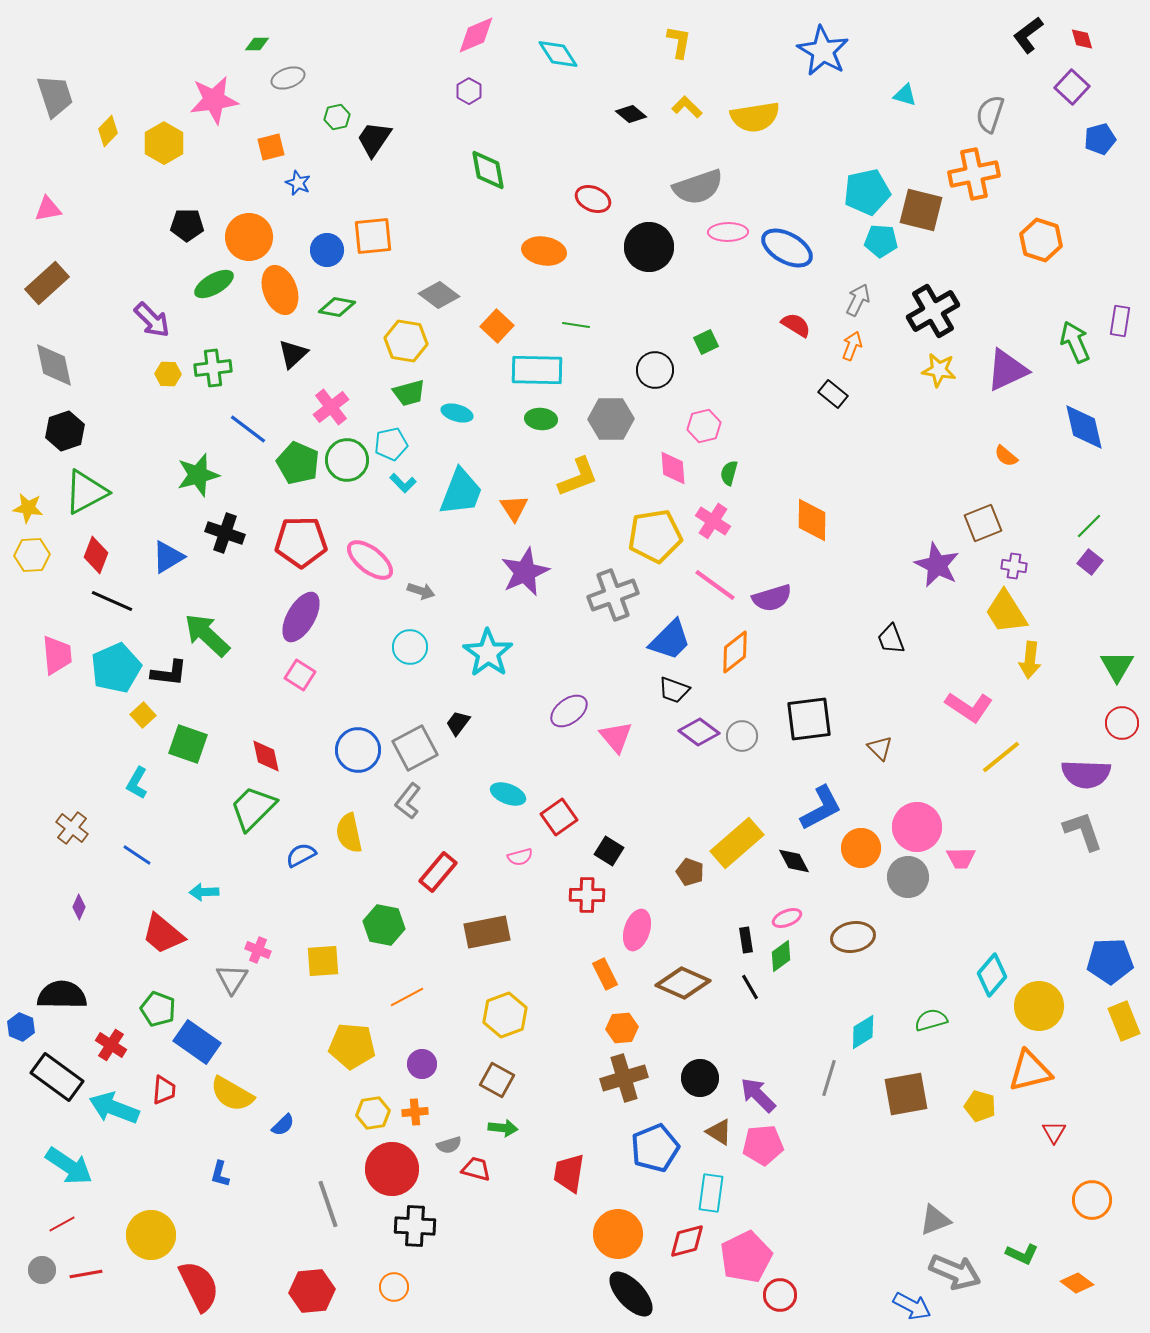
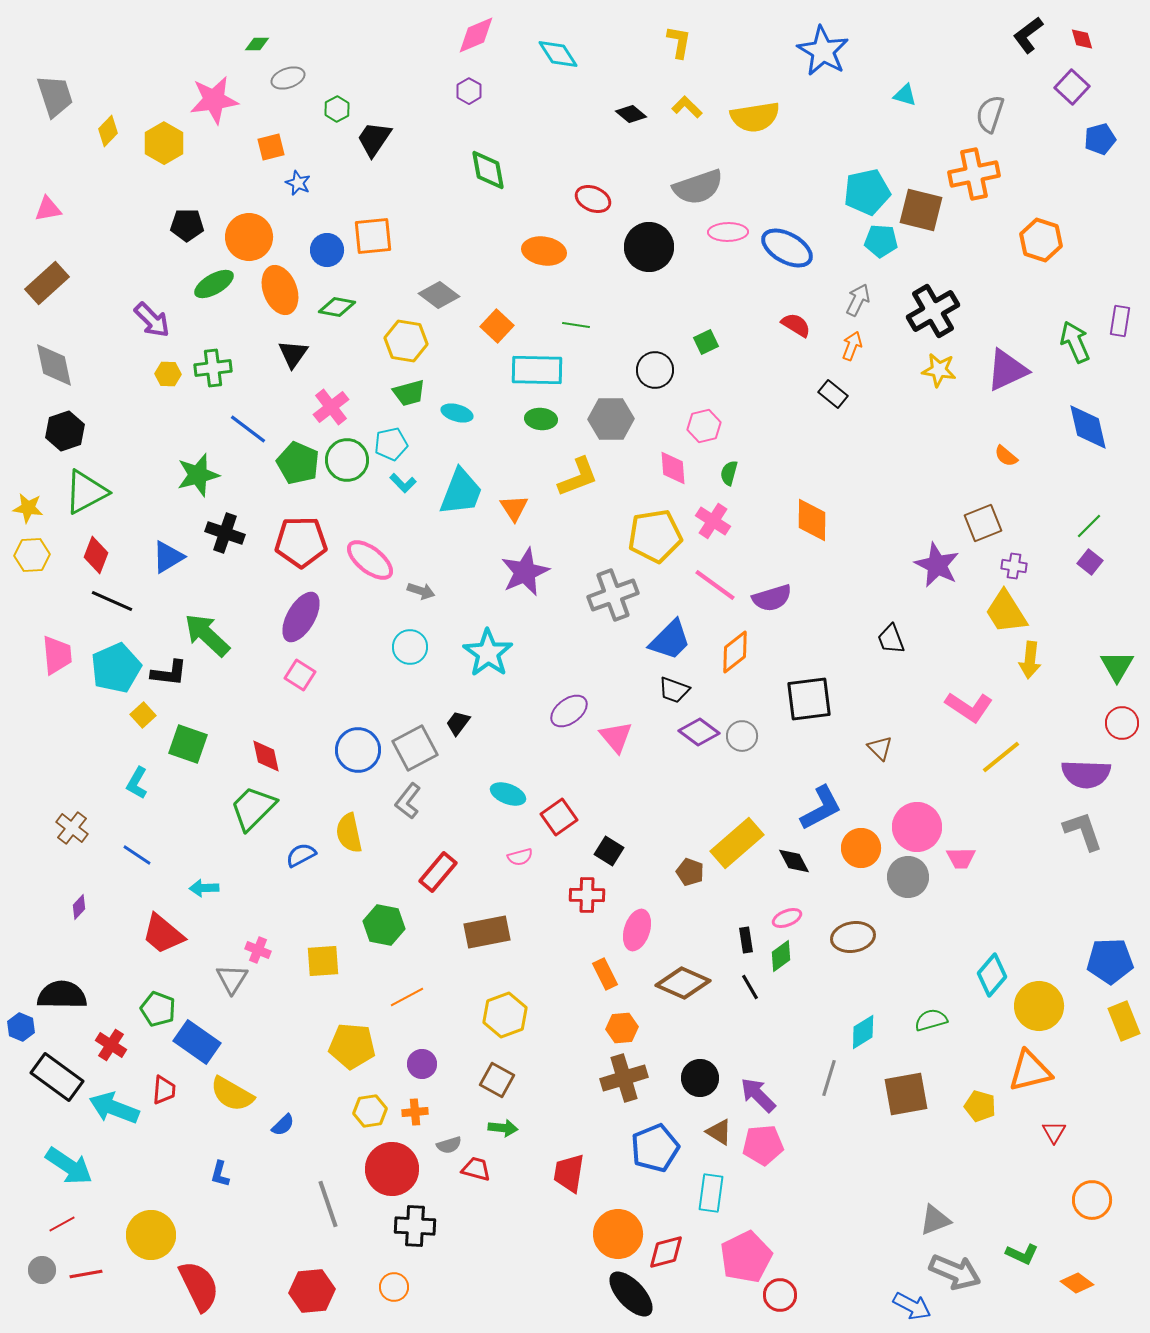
green hexagon at (337, 117): moved 8 px up; rotated 15 degrees counterclockwise
black triangle at (293, 354): rotated 12 degrees counterclockwise
blue diamond at (1084, 427): moved 4 px right
black square at (809, 719): moved 20 px up
cyan arrow at (204, 892): moved 4 px up
purple diamond at (79, 907): rotated 20 degrees clockwise
yellow hexagon at (373, 1113): moved 3 px left, 2 px up
red diamond at (687, 1241): moved 21 px left, 11 px down
